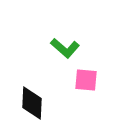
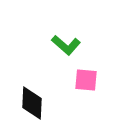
green L-shape: moved 1 px right, 3 px up
